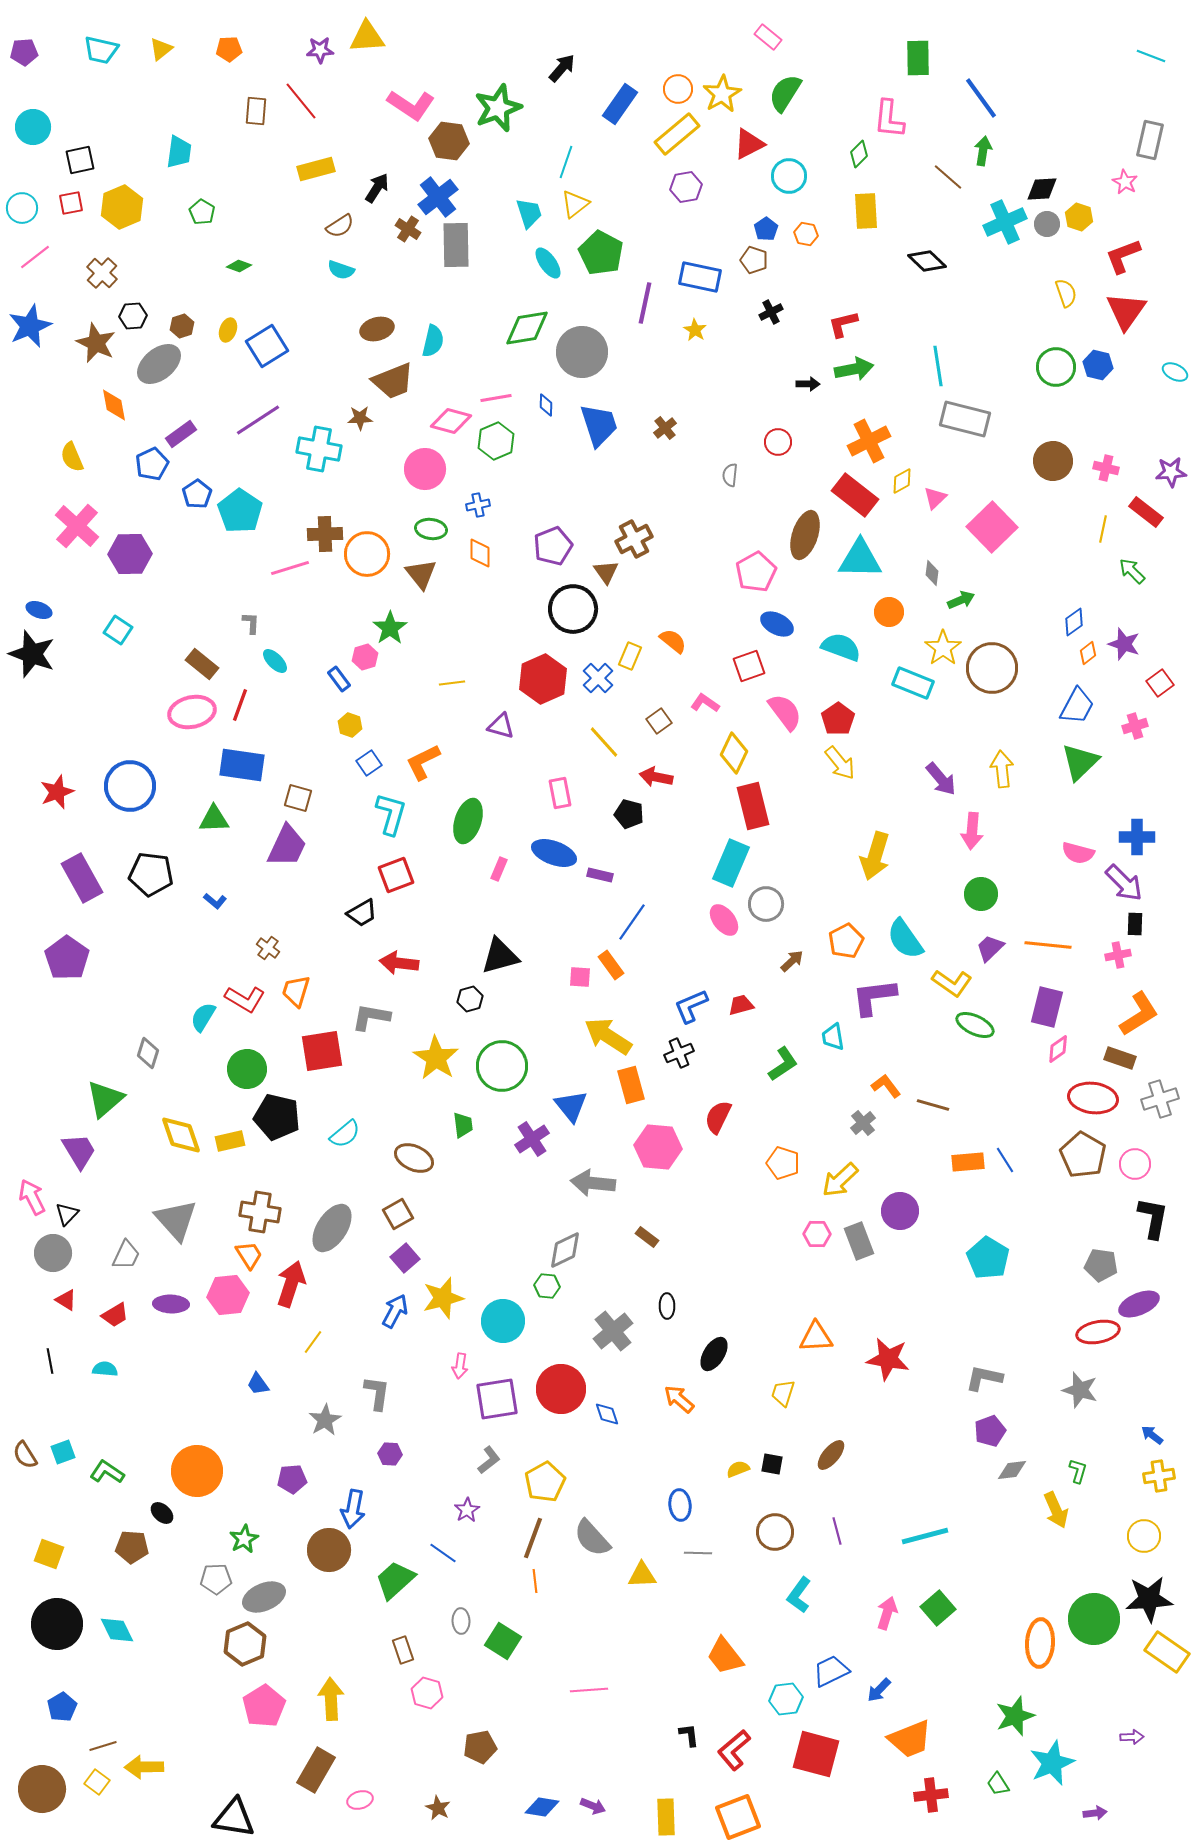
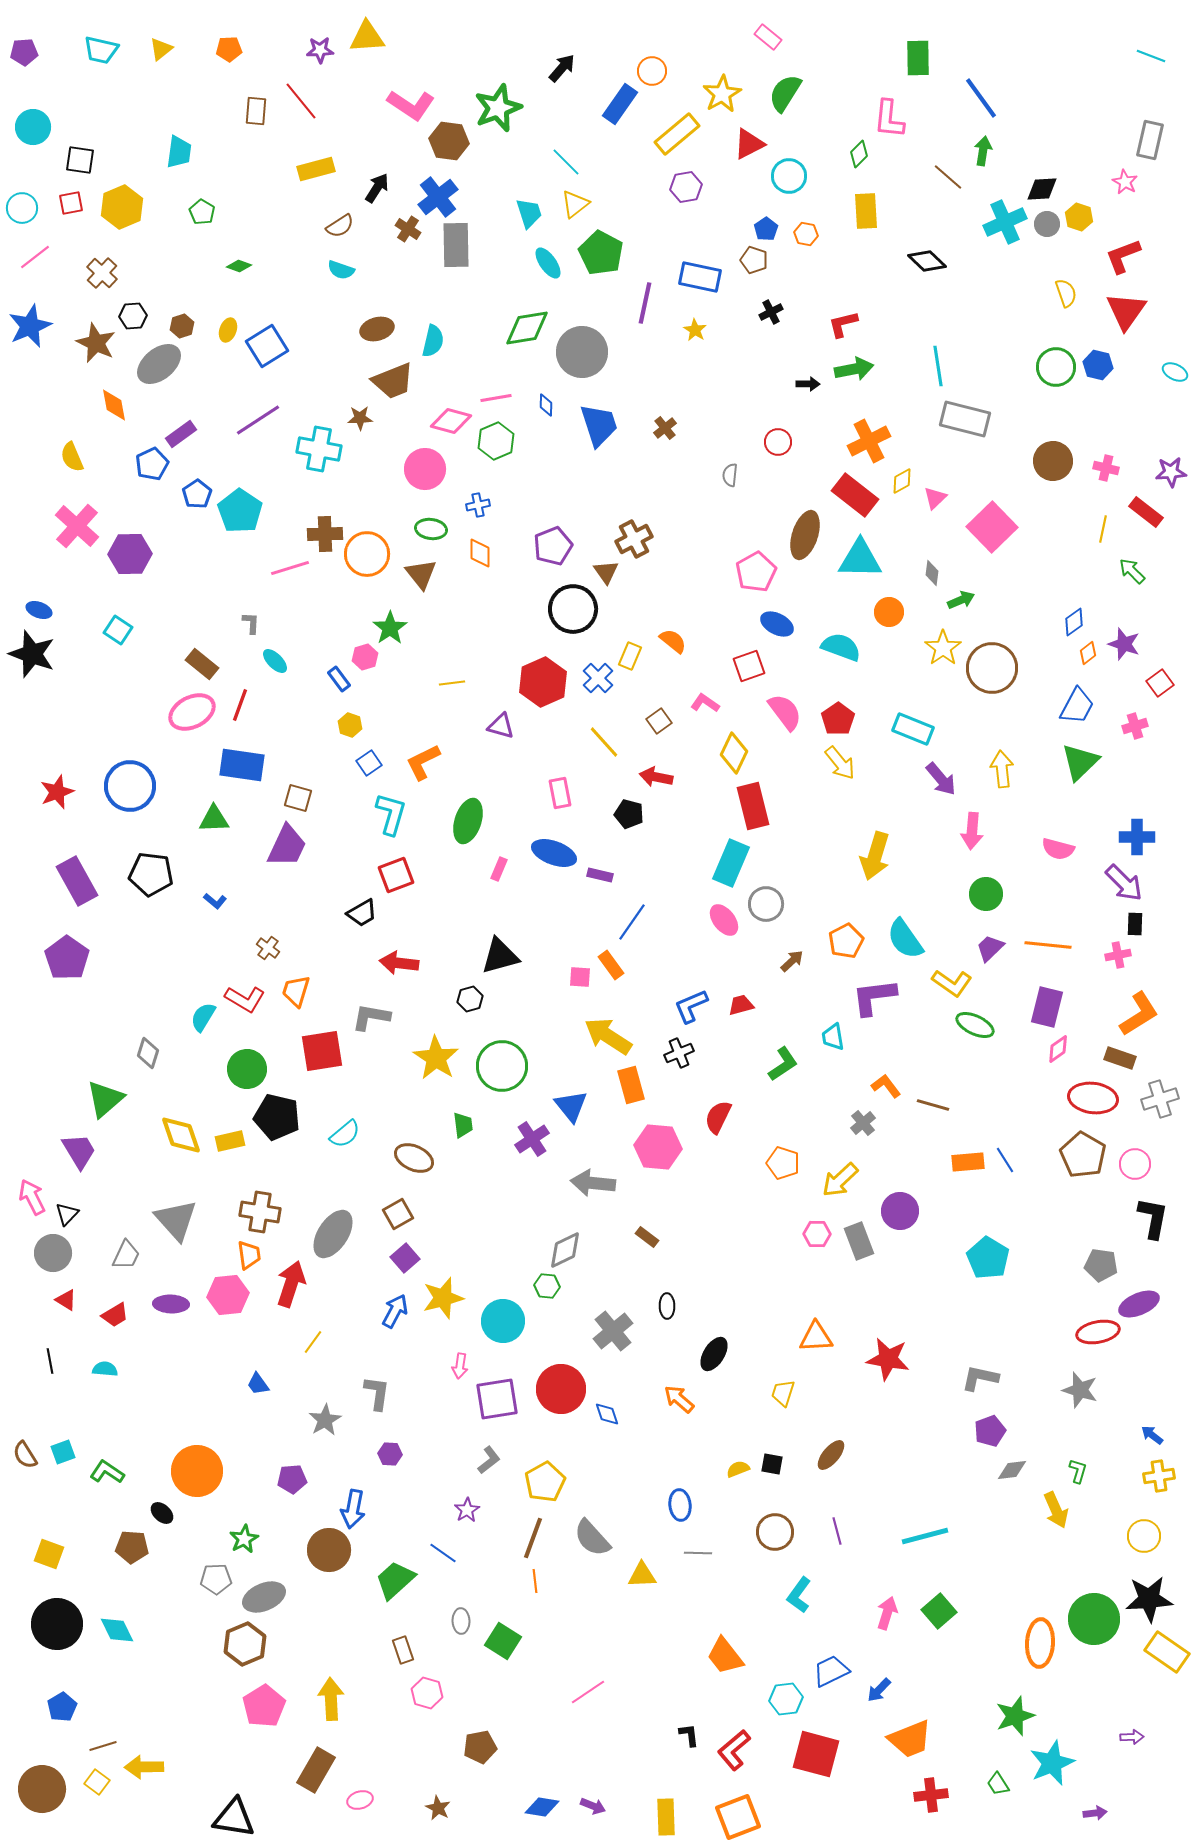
orange circle at (678, 89): moved 26 px left, 18 px up
black square at (80, 160): rotated 20 degrees clockwise
cyan line at (566, 162): rotated 64 degrees counterclockwise
red hexagon at (543, 679): moved 3 px down
cyan rectangle at (913, 683): moved 46 px down
pink ellipse at (192, 712): rotated 15 degrees counterclockwise
pink semicircle at (1078, 853): moved 20 px left, 4 px up
purple rectangle at (82, 878): moved 5 px left, 3 px down
green circle at (981, 894): moved 5 px right
gray ellipse at (332, 1228): moved 1 px right, 6 px down
orange trapezoid at (249, 1255): rotated 24 degrees clockwise
gray L-shape at (984, 1378): moved 4 px left
green square at (938, 1608): moved 1 px right, 3 px down
pink line at (589, 1690): moved 1 px left, 2 px down; rotated 30 degrees counterclockwise
